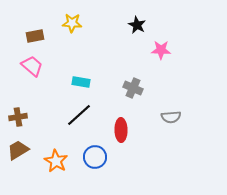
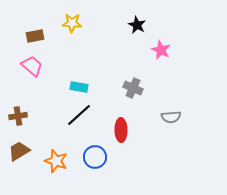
pink star: rotated 24 degrees clockwise
cyan rectangle: moved 2 px left, 5 px down
brown cross: moved 1 px up
brown trapezoid: moved 1 px right, 1 px down
orange star: rotated 10 degrees counterclockwise
